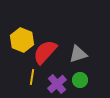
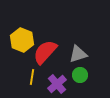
green circle: moved 5 px up
